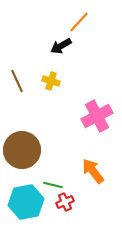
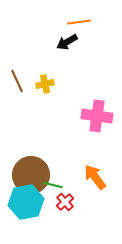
orange line: rotated 40 degrees clockwise
black arrow: moved 6 px right, 4 px up
yellow cross: moved 6 px left, 3 px down; rotated 30 degrees counterclockwise
pink cross: rotated 36 degrees clockwise
brown circle: moved 9 px right, 25 px down
orange arrow: moved 2 px right, 6 px down
red cross: rotated 18 degrees counterclockwise
